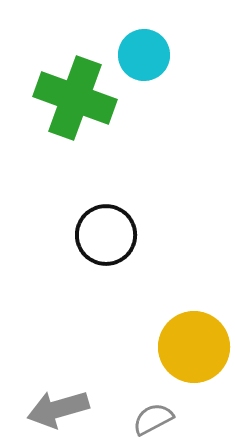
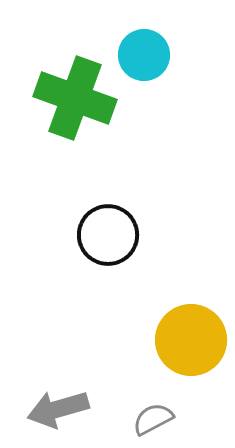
black circle: moved 2 px right
yellow circle: moved 3 px left, 7 px up
